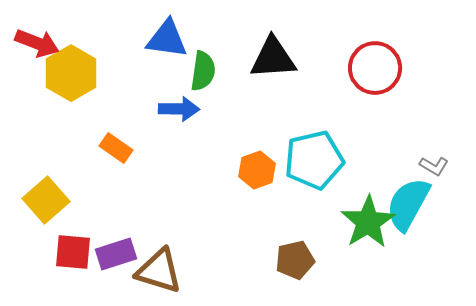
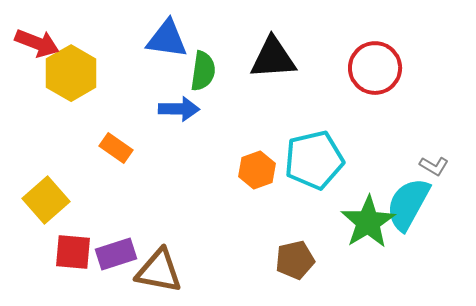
brown triangle: rotated 6 degrees counterclockwise
